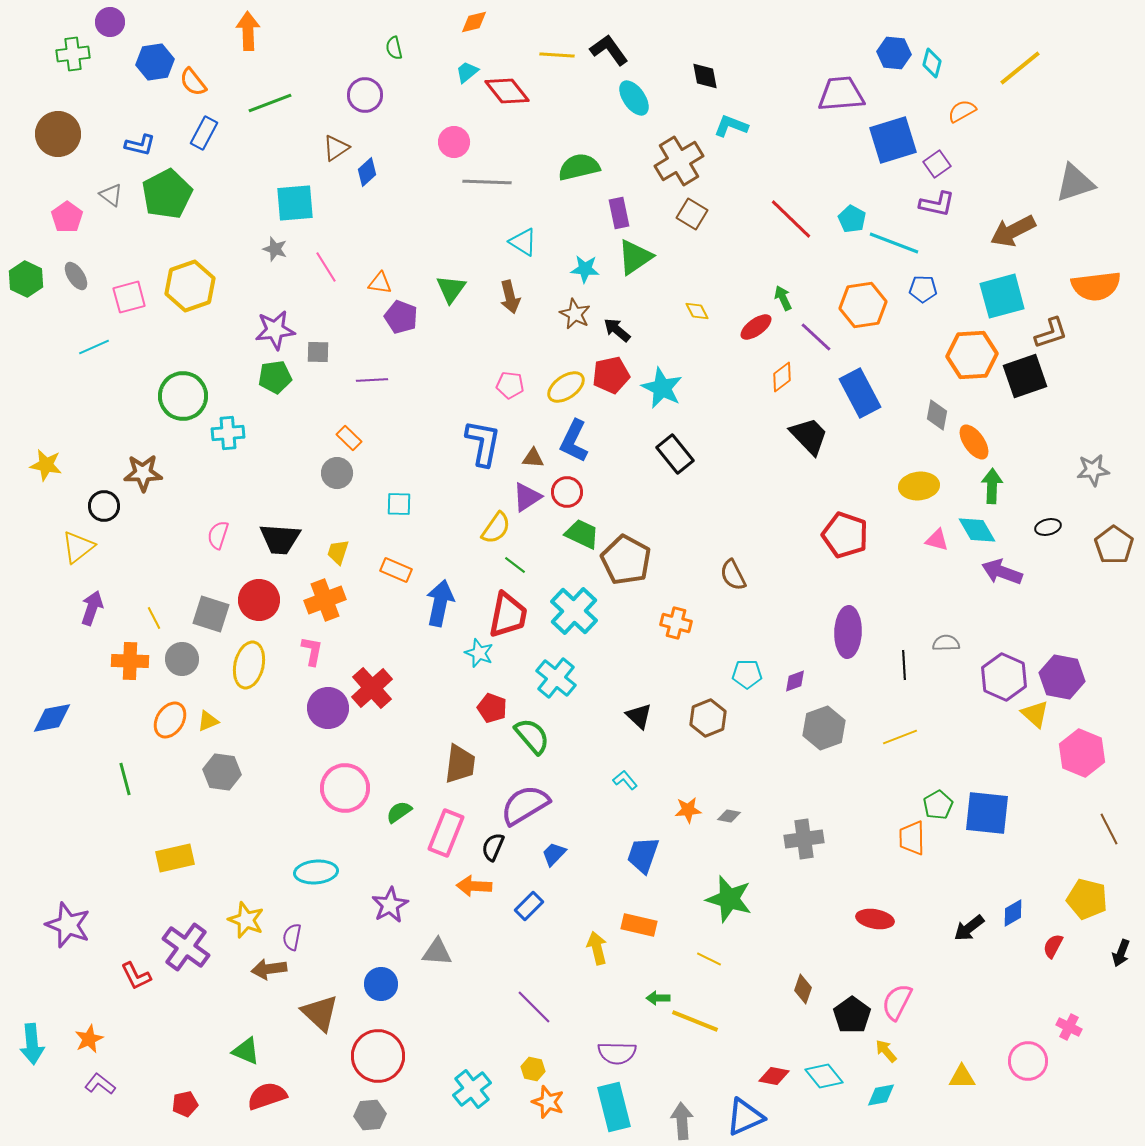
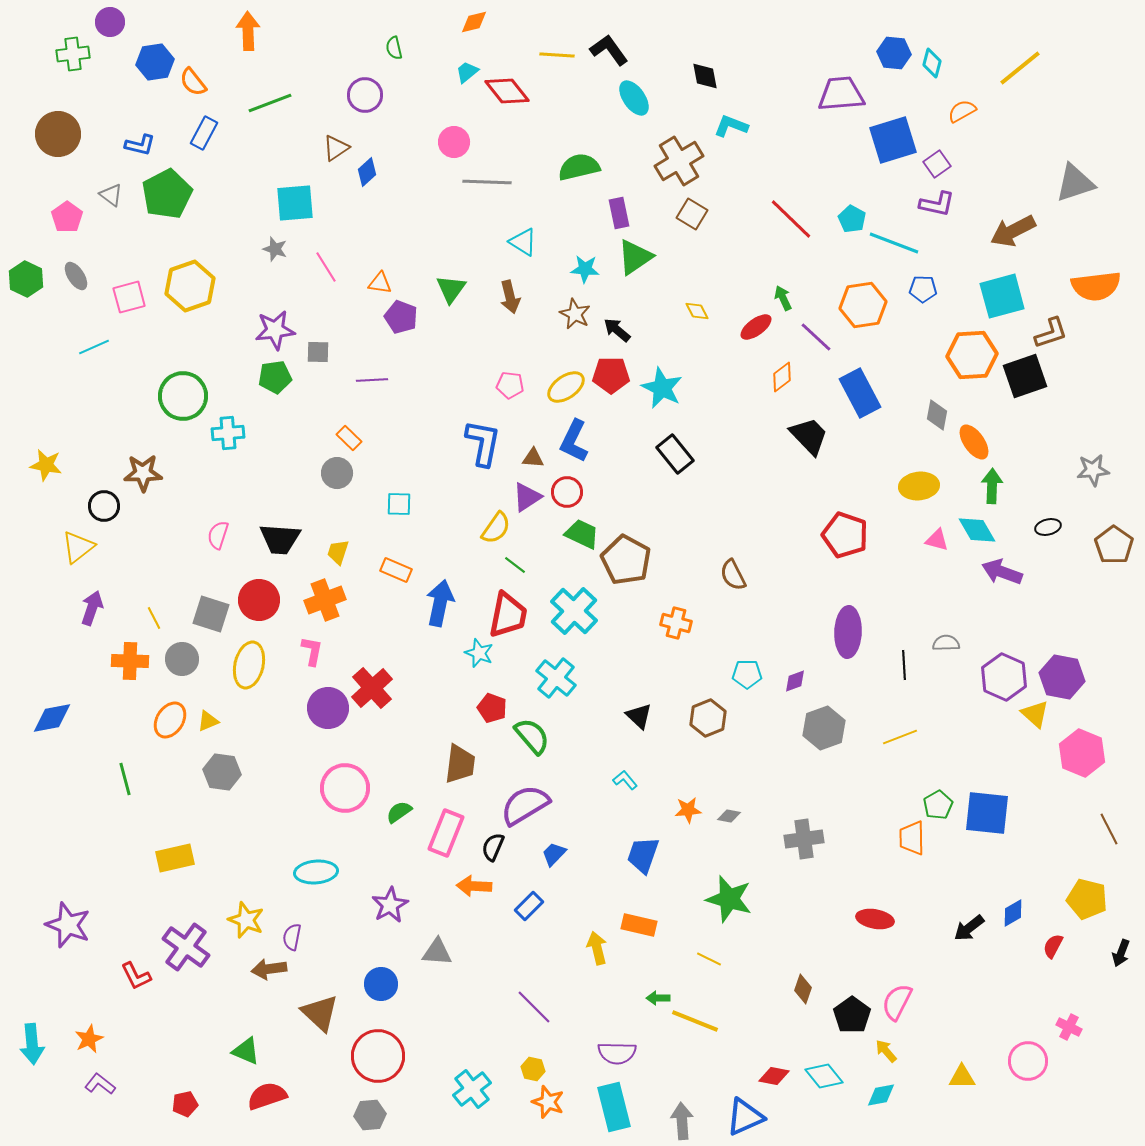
red pentagon at (611, 375): rotated 12 degrees clockwise
